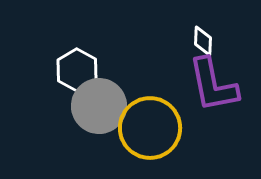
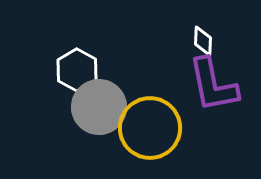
gray circle: moved 1 px down
